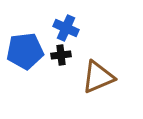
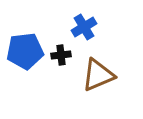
blue cross: moved 18 px right, 1 px up; rotated 35 degrees clockwise
brown triangle: moved 2 px up
